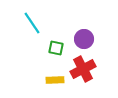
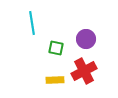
cyan line: rotated 25 degrees clockwise
purple circle: moved 2 px right
red cross: moved 1 px right, 2 px down
